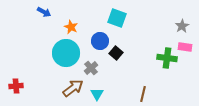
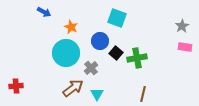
green cross: moved 30 px left; rotated 18 degrees counterclockwise
